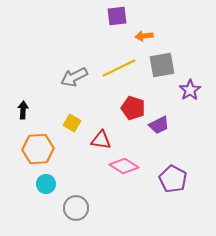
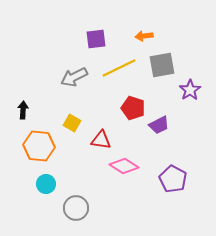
purple square: moved 21 px left, 23 px down
orange hexagon: moved 1 px right, 3 px up; rotated 8 degrees clockwise
